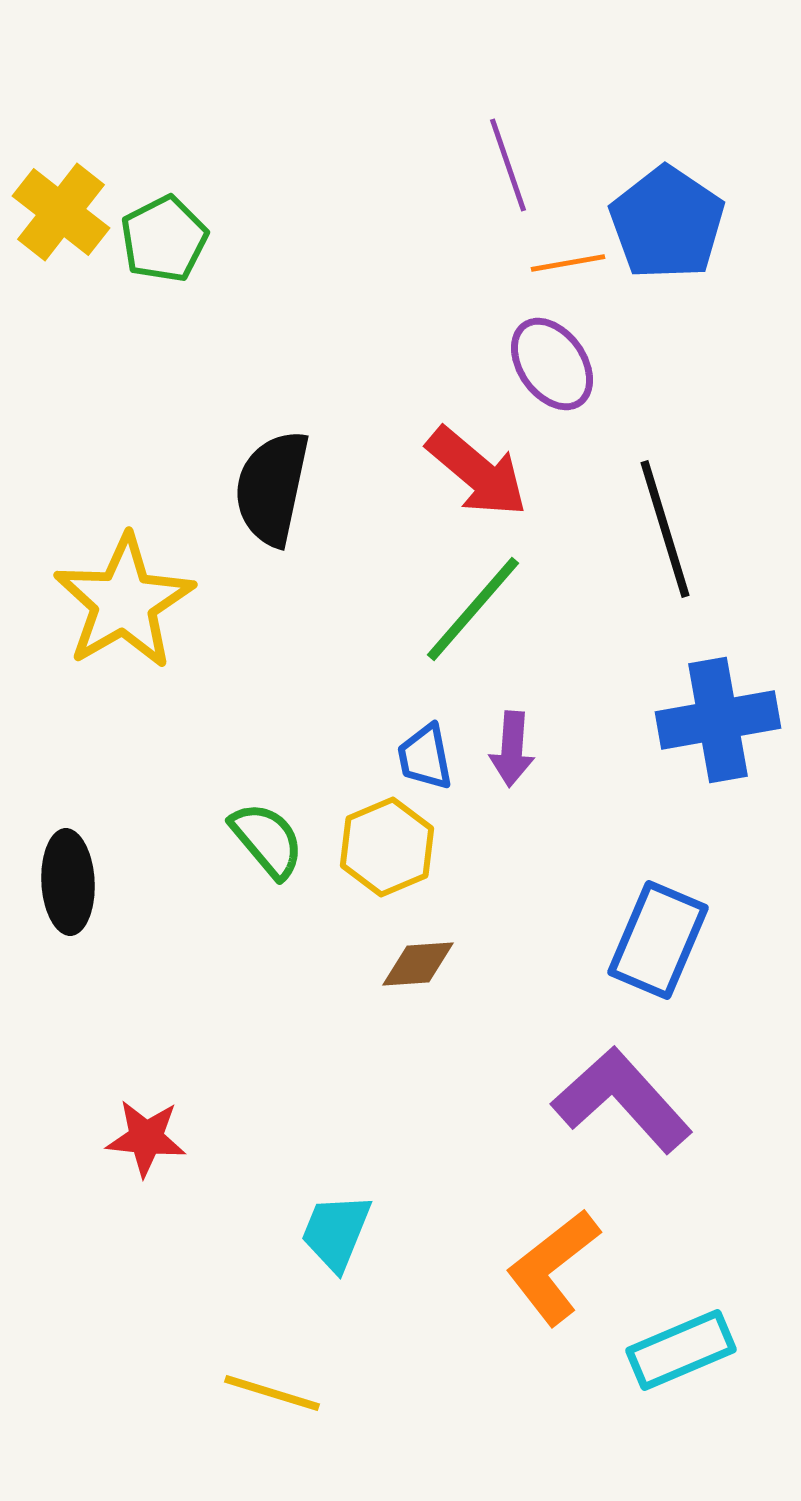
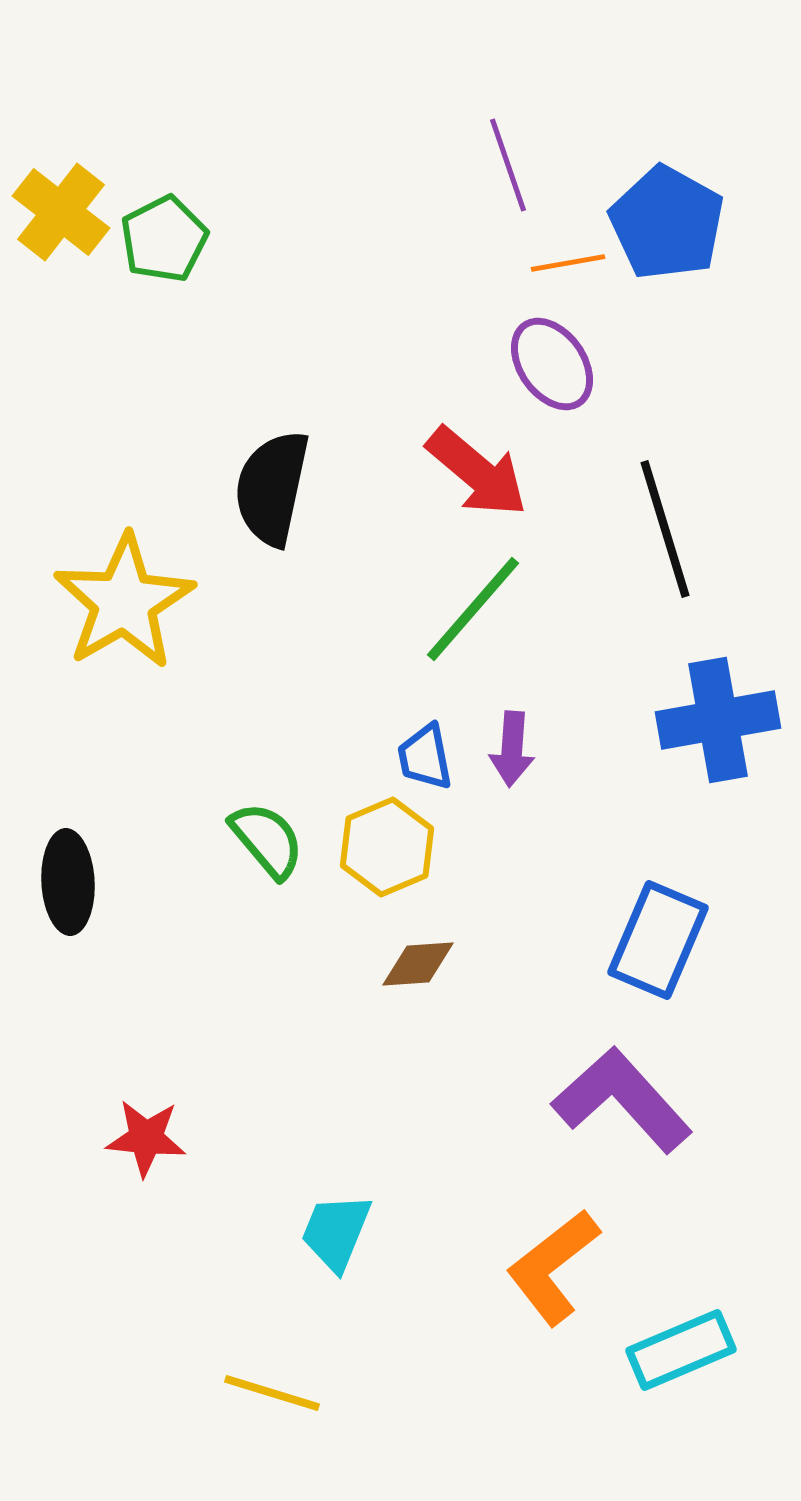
blue pentagon: rotated 5 degrees counterclockwise
